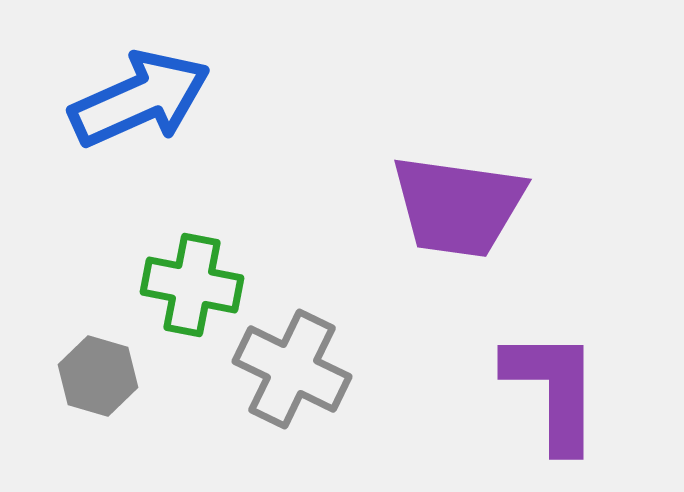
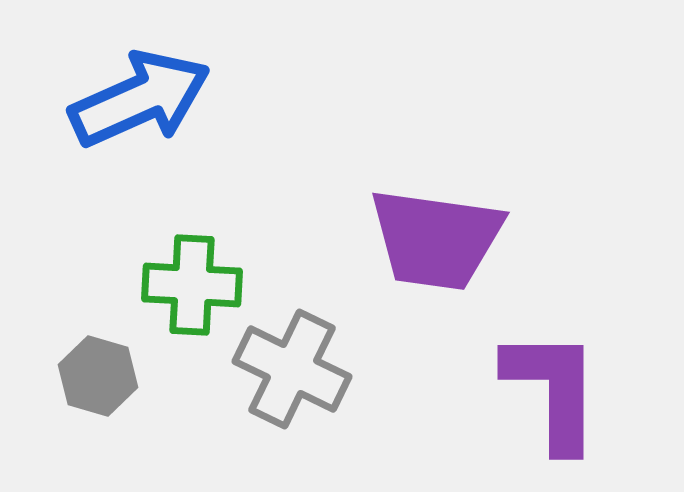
purple trapezoid: moved 22 px left, 33 px down
green cross: rotated 8 degrees counterclockwise
